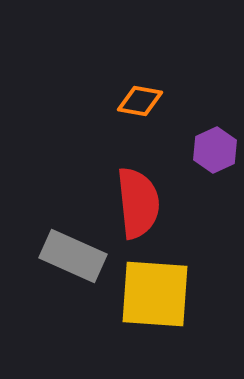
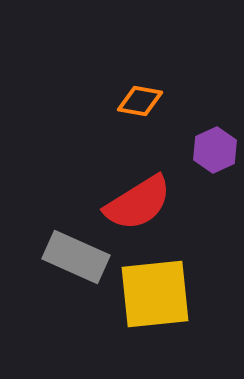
red semicircle: rotated 64 degrees clockwise
gray rectangle: moved 3 px right, 1 px down
yellow square: rotated 10 degrees counterclockwise
